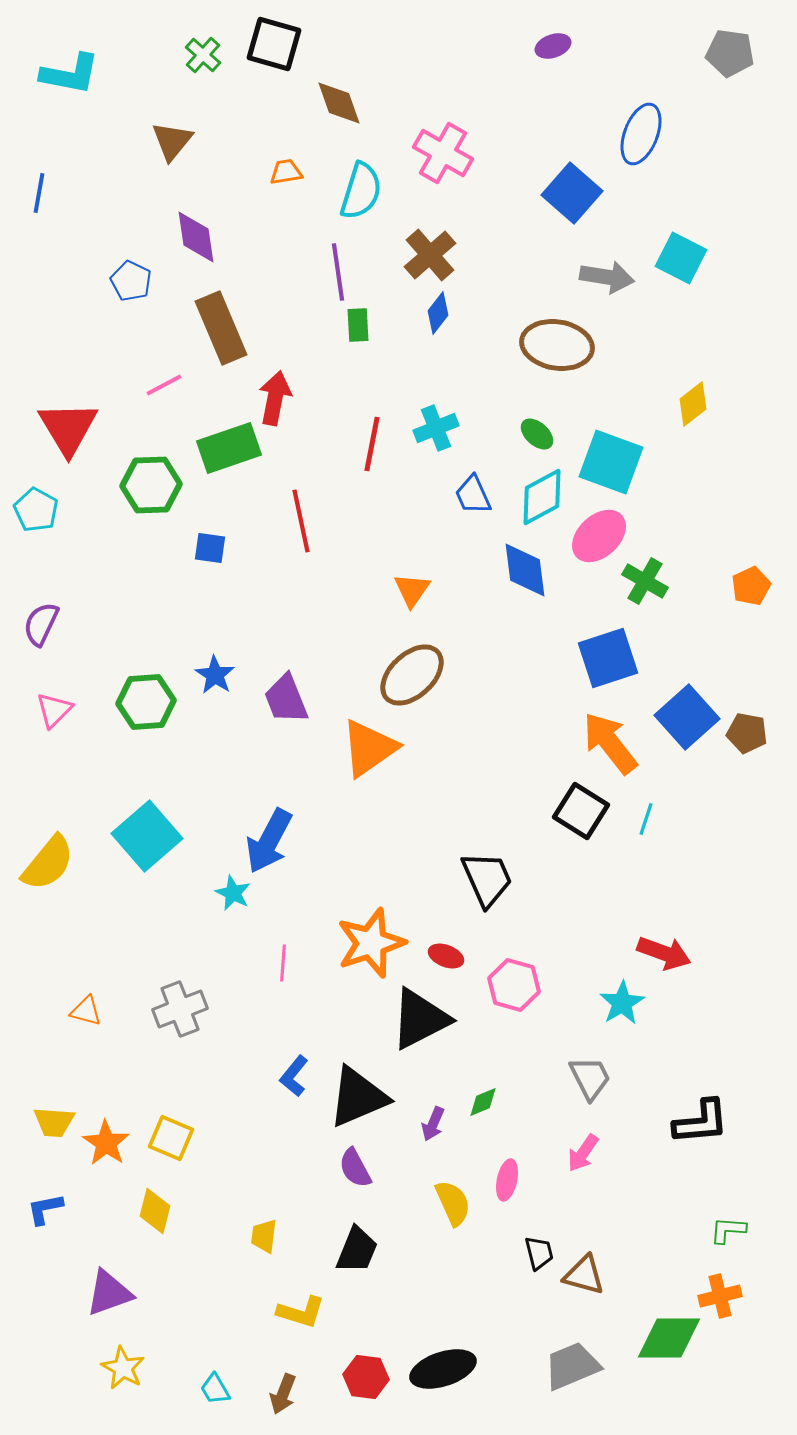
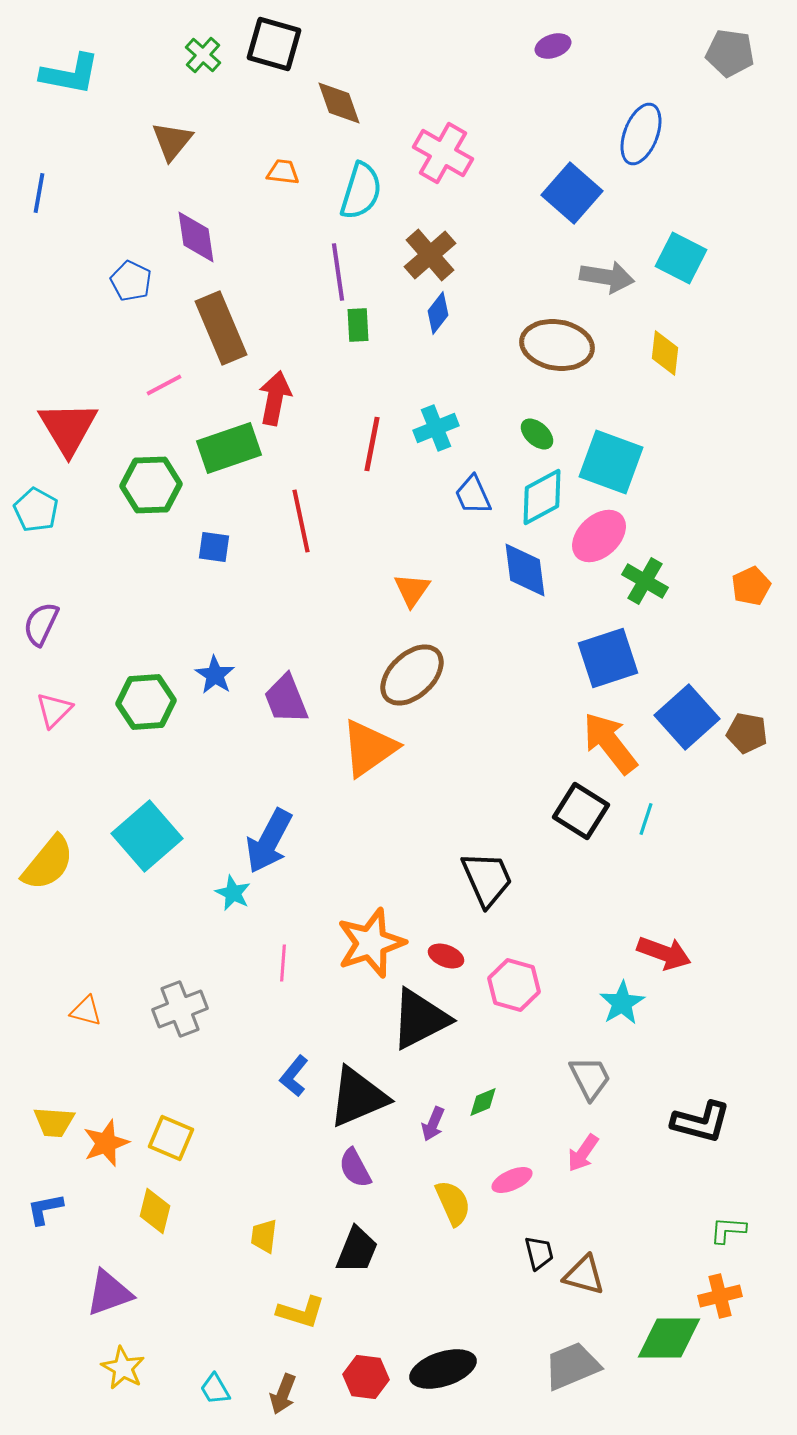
orange trapezoid at (286, 172): moved 3 px left; rotated 16 degrees clockwise
yellow diamond at (693, 404): moved 28 px left, 51 px up; rotated 45 degrees counterclockwise
blue square at (210, 548): moved 4 px right, 1 px up
black L-shape at (701, 1122): rotated 20 degrees clockwise
orange star at (106, 1143): rotated 18 degrees clockwise
pink ellipse at (507, 1180): moved 5 px right; rotated 54 degrees clockwise
